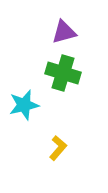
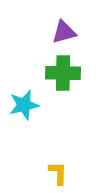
green cross: rotated 16 degrees counterclockwise
yellow L-shape: moved 25 px down; rotated 40 degrees counterclockwise
